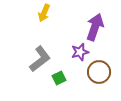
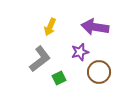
yellow arrow: moved 6 px right, 14 px down
purple arrow: rotated 100 degrees counterclockwise
